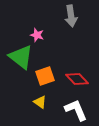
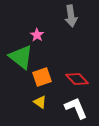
pink star: rotated 16 degrees clockwise
orange square: moved 3 px left, 1 px down
white L-shape: moved 2 px up
